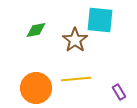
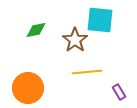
yellow line: moved 11 px right, 7 px up
orange circle: moved 8 px left
